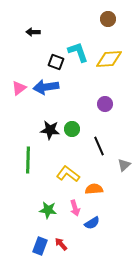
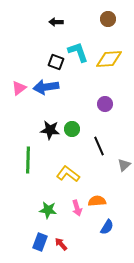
black arrow: moved 23 px right, 10 px up
orange semicircle: moved 3 px right, 12 px down
pink arrow: moved 2 px right
blue semicircle: moved 15 px right, 4 px down; rotated 28 degrees counterclockwise
blue rectangle: moved 4 px up
